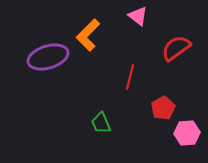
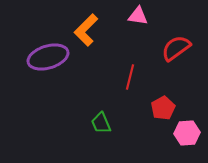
pink triangle: rotated 30 degrees counterclockwise
orange L-shape: moved 2 px left, 5 px up
